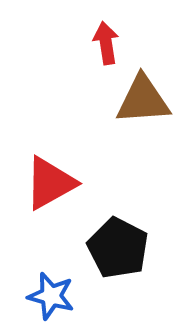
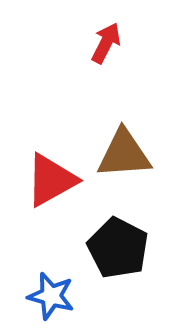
red arrow: rotated 36 degrees clockwise
brown triangle: moved 19 px left, 54 px down
red triangle: moved 1 px right, 3 px up
